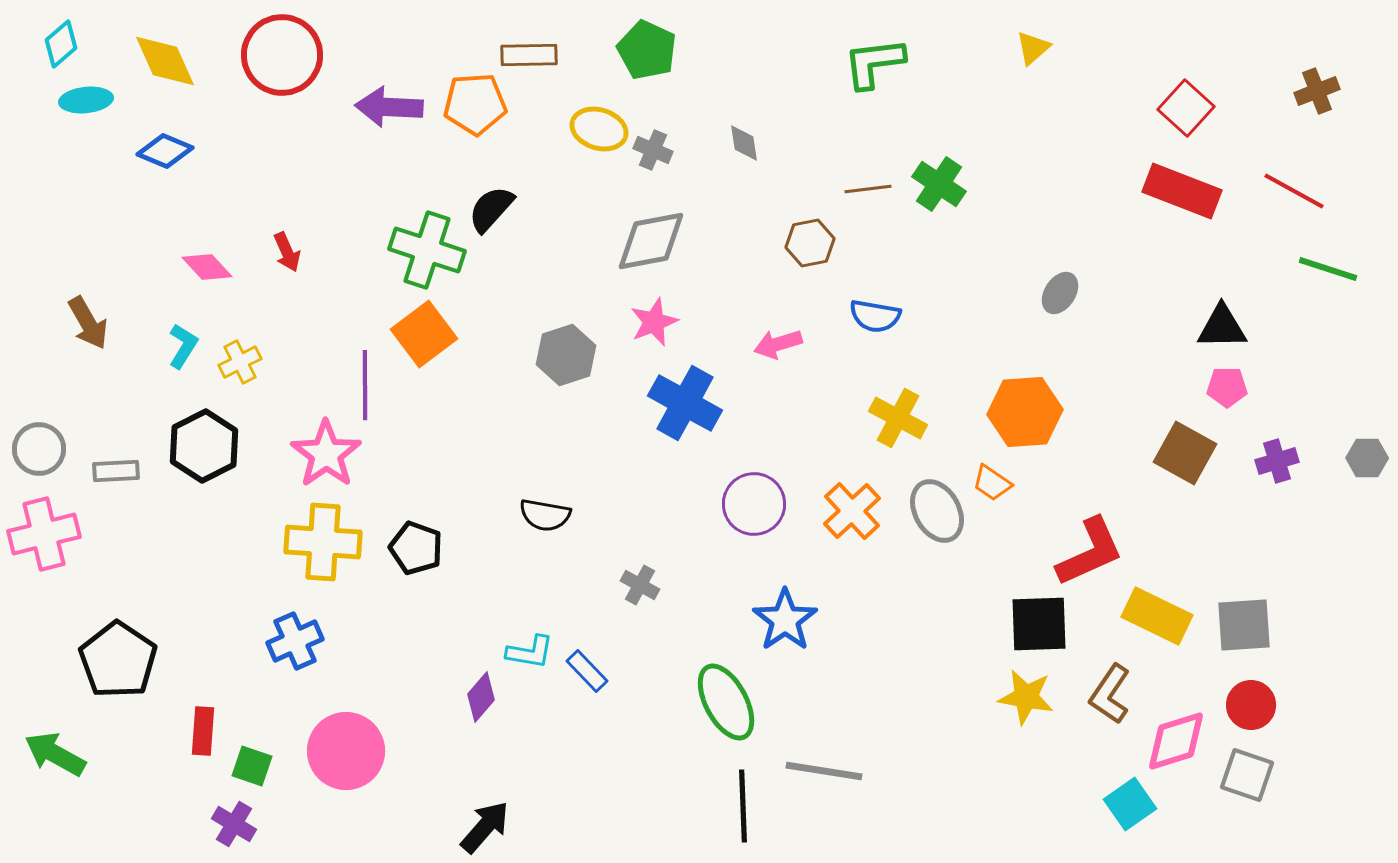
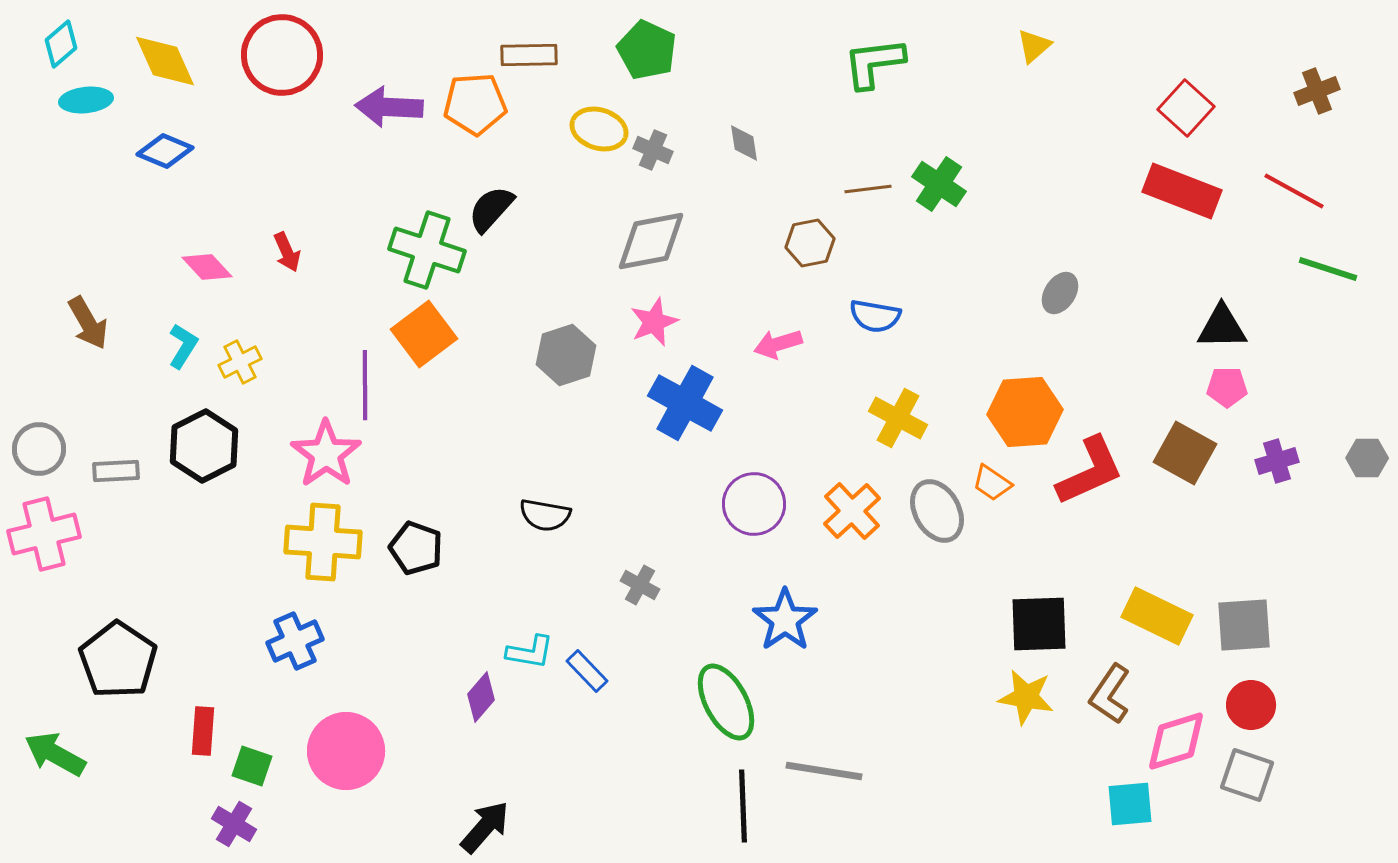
yellow triangle at (1033, 48): moved 1 px right, 2 px up
red L-shape at (1090, 552): moved 81 px up
cyan square at (1130, 804): rotated 30 degrees clockwise
